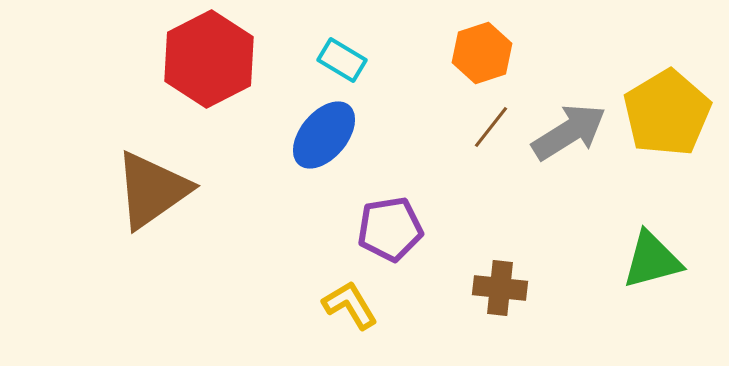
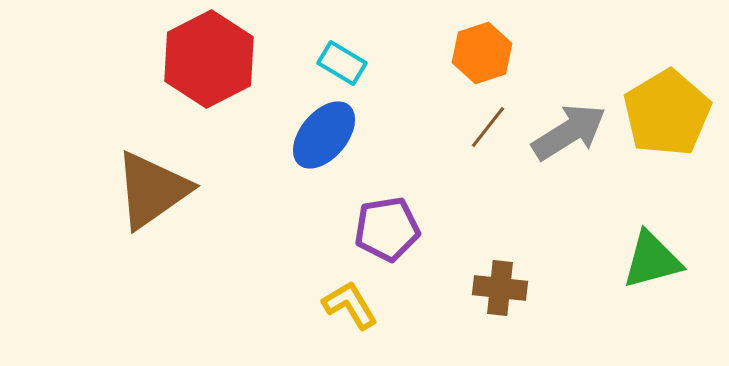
cyan rectangle: moved 3 px down
brown line: moved 3 px left
purple pentagon: moved 3 px left
